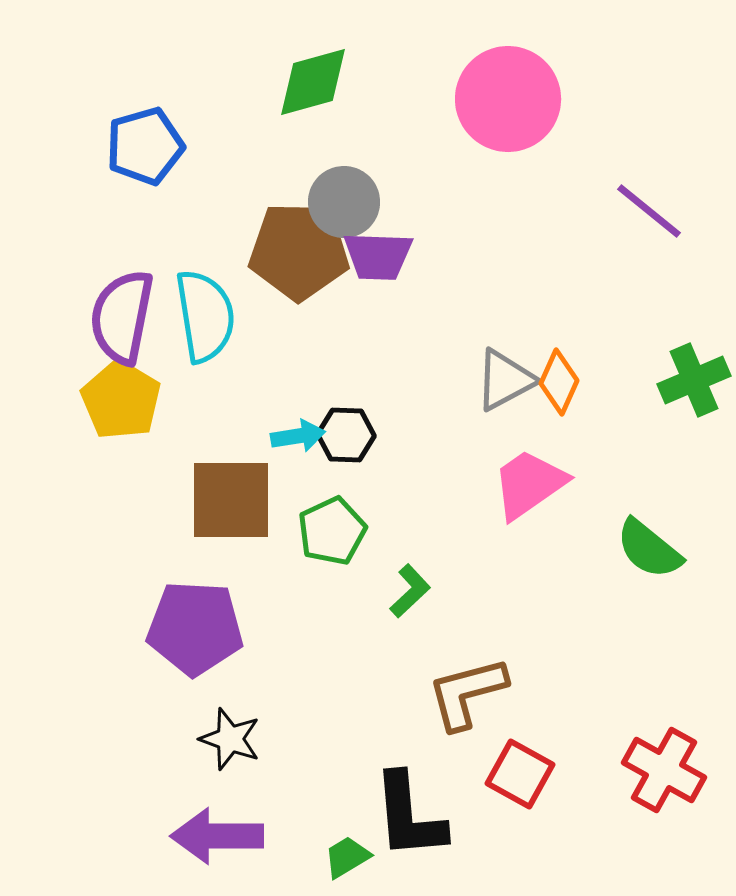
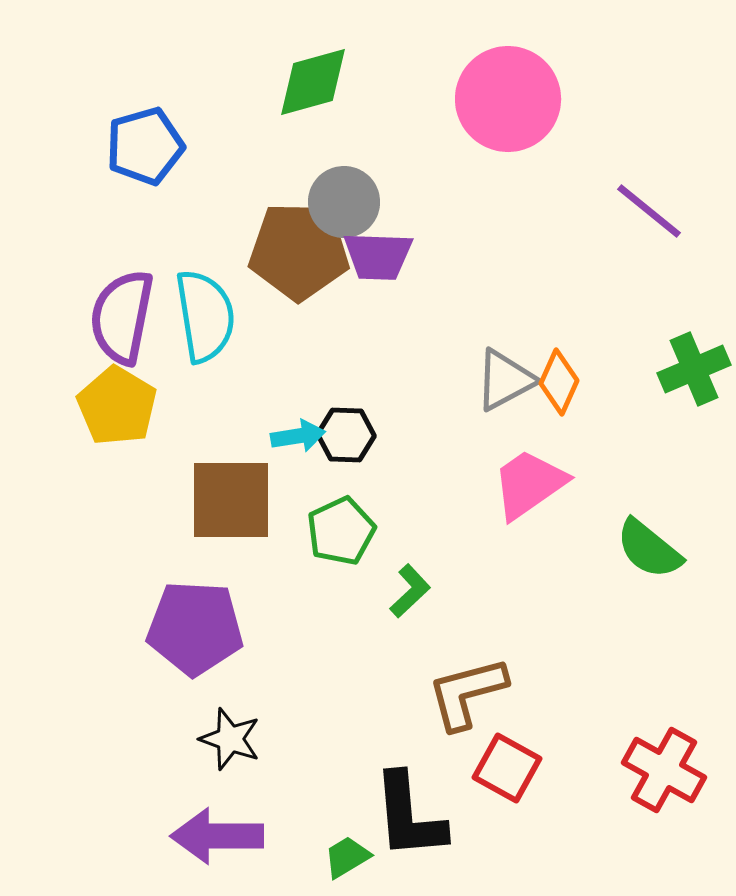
green cross: moved 11 px up
yellow pentagon: moved 4 px left, 6 px down
green pentagon: moved 9 px right
red square: moved 13 px left, 6 px up
